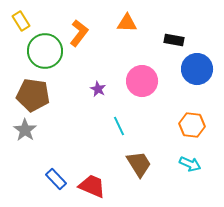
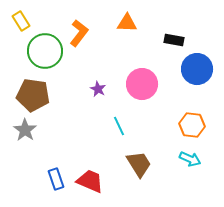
pink circle: moved 3 px down
cyan arrow: moved 5 px up
blue rectangle: rotated 25 degrees clockwise
red trapezoid: moved 2 px left, 5 px up
